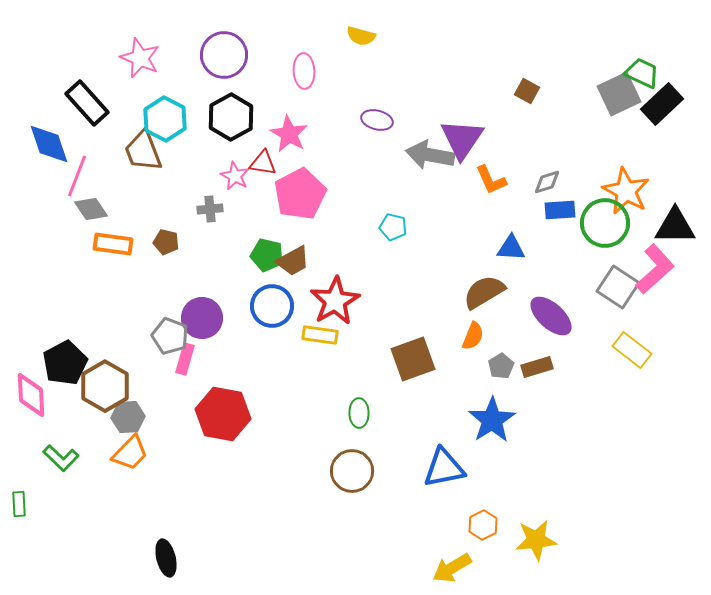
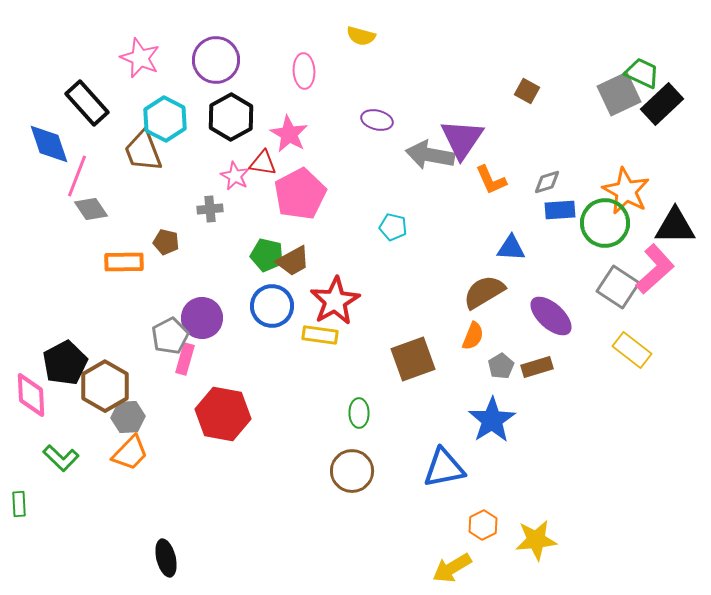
purple circle at (224, 55): moved 8 px left, 5 px down
orange rectangle at (113, 244): moved 11 px right, 18 px down; rotated 9 degrees counterclockwise
gray pentagon at (170, 336): rotated 24 degrees clockwise
